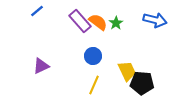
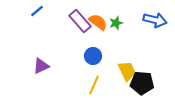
green star: rotated 16 degrees clockwise
